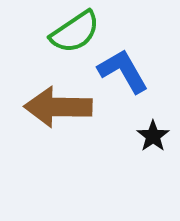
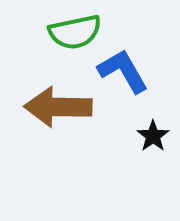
green semicircle: rotated 22 degrees clockwise
